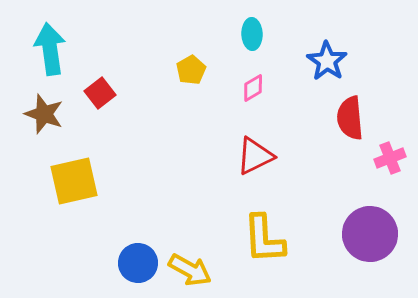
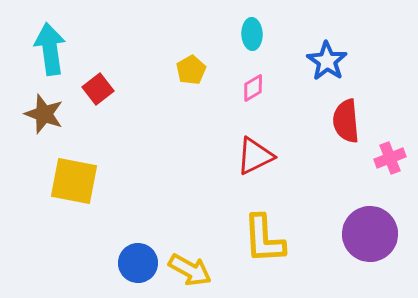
red square: moved 2 px left, 4 px up
red semicircle: moved 4 px left, 3 px down
yellow square: rotated 24 degrees clockwise
